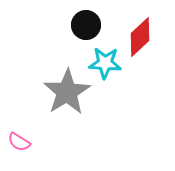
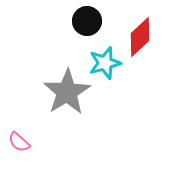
black circle: moved 1 px right, 4 px up
cyan star: rotated 20 degrees counterclockwise
pink semicircle: rotated 10 degrees clockwise
